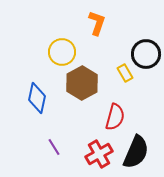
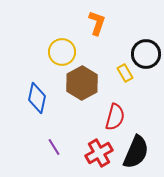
red cross: moved 1 px up
